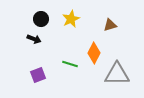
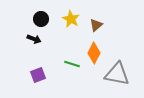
yellow star: rotated 18 degrees counterclockwise
brown triangle: moved 14 px left; rotated 24 degrees counterclockwise
green line: moved 2 px right
gray triangle: rotated 12 degrees clockwise
